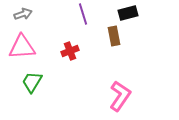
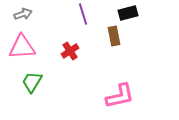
red cross: rotated 12 degrees counterclockwise
pink L-shape: rotated 44 degrees clockwise
